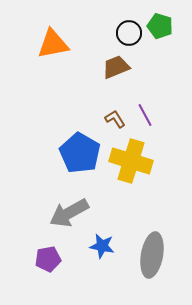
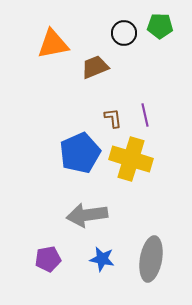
green pentagon: rotated 15 degrees counterclockwise
black circle: moved 5 px left
brown trapezoid: moved 21 px left
purple line: rotated 15 degrees clockwise
brown L-shape: moved 2 px left, 1 px up; rotated 25 degrees clockwise
blue pentagon: rotated 18 degrees clockwise
yellow cross: moved 2 px up
gray arrow: moved 18 px right, 2 px down; rotated 21 degrees clockwise
blue star: moved 13 px down
gray ellipse: moved 1 px left, 4 px down
